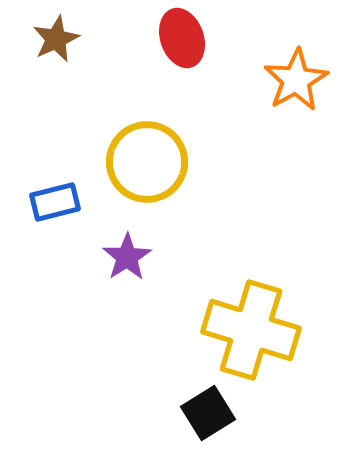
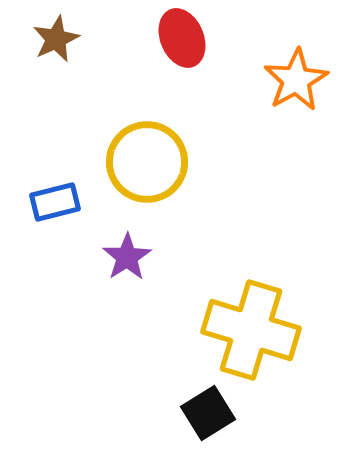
red ellipse: rotated 4 degrees counterclockwise
